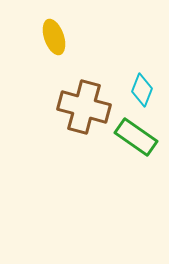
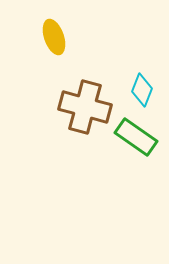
brown cross: moved 1 px right
